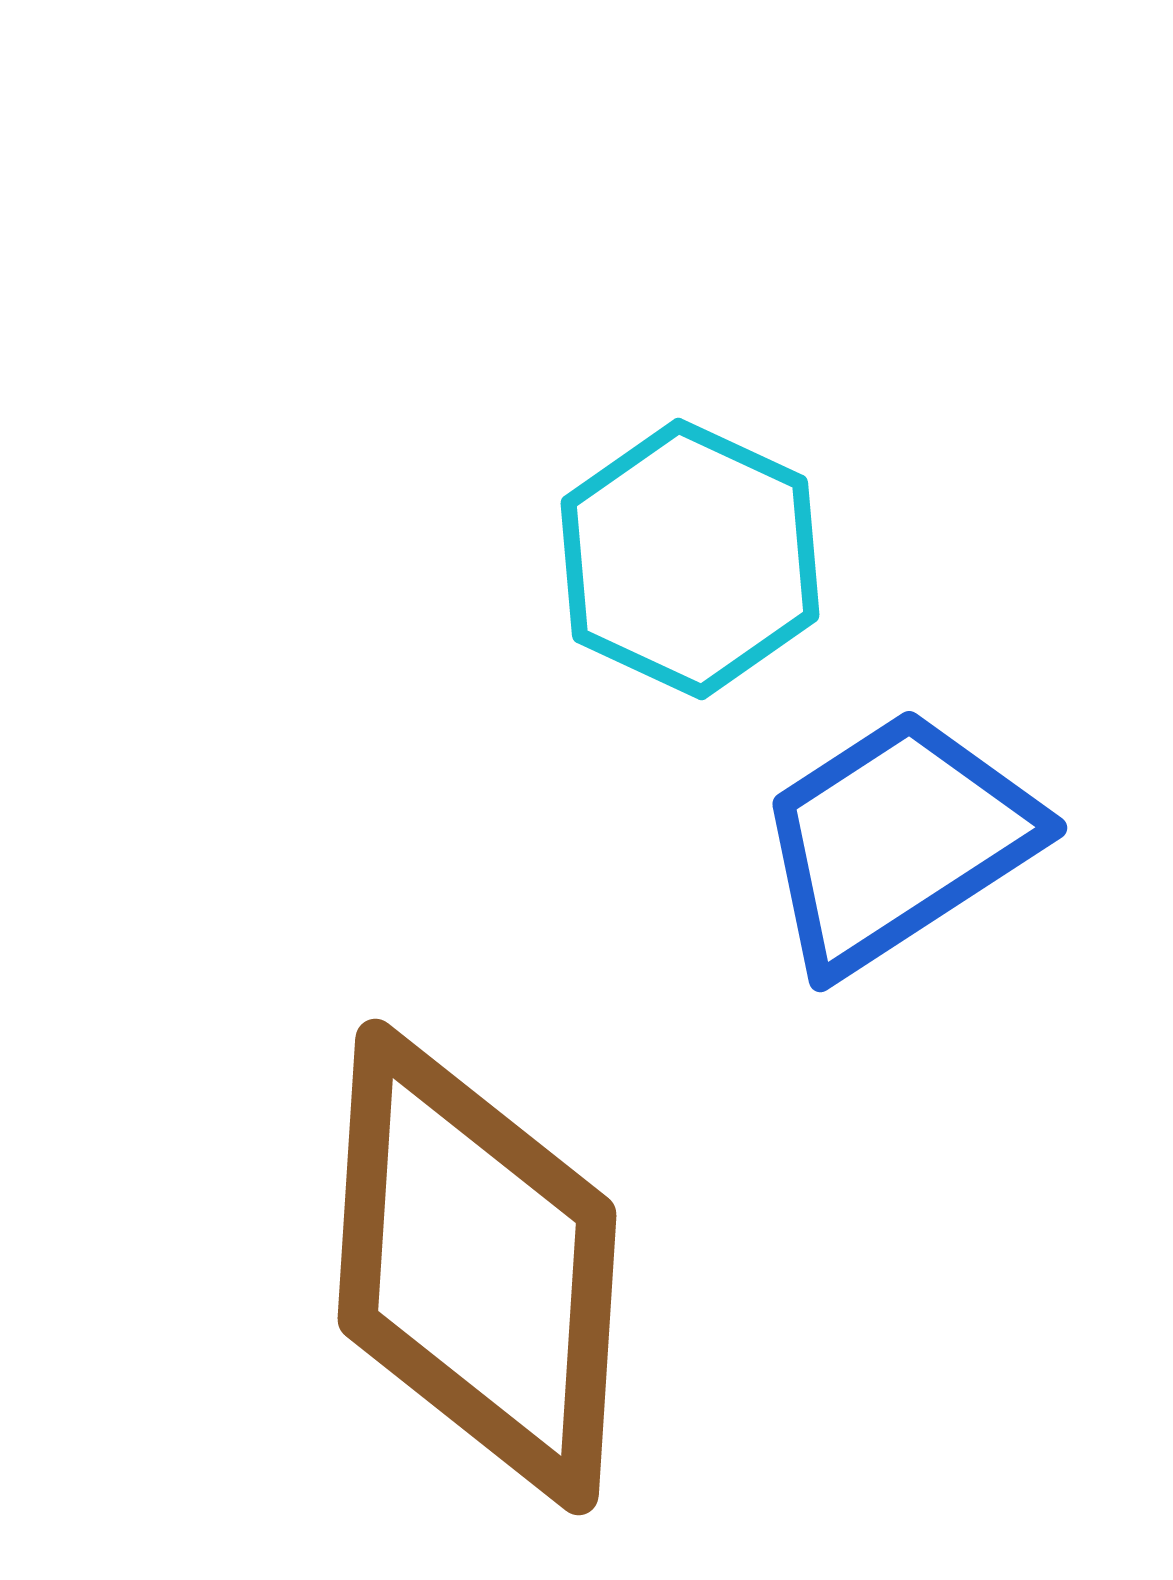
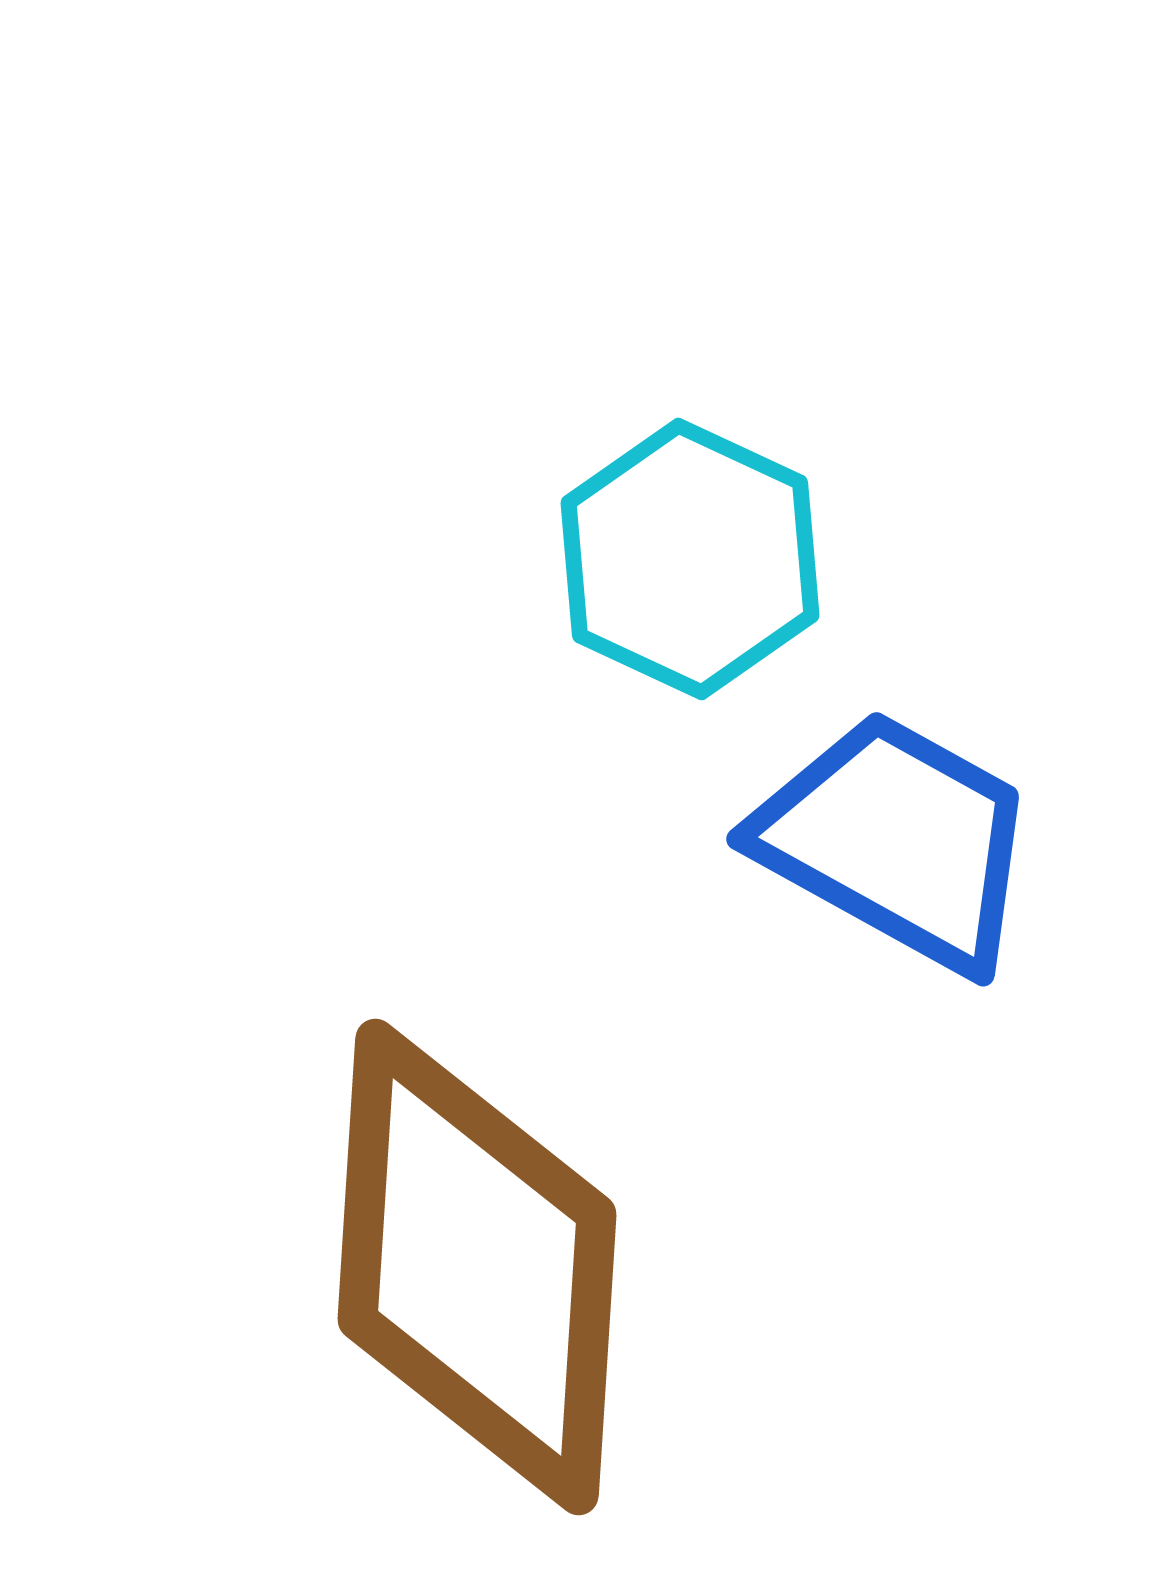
blue trapezoid: rotated 62 degrees clockwise
